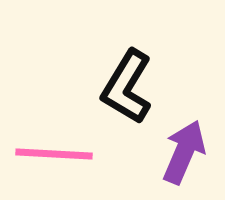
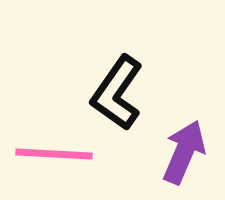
black L-shape: moved 10 px left, 6 px down; rotated 4 degrees clockwise
